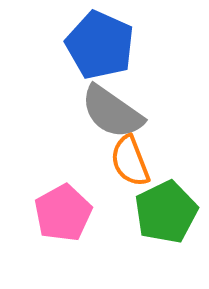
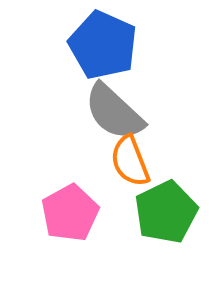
blue pentagon: moved 3 px right
gray semicircle: moved 2 px right; rotated 8 degrees clockwise
pink pentagon: moved 7 px right
